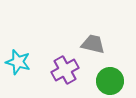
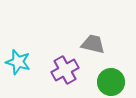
green circle: moved 1 px right, 1 px down
